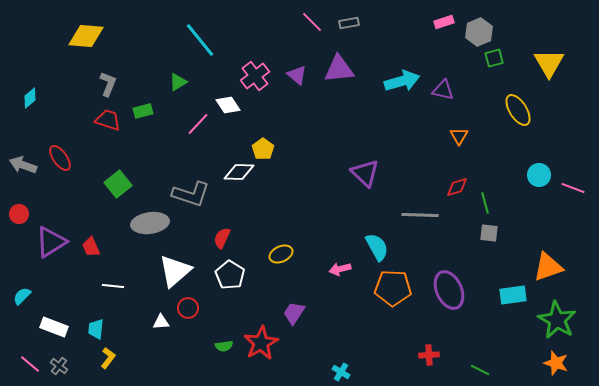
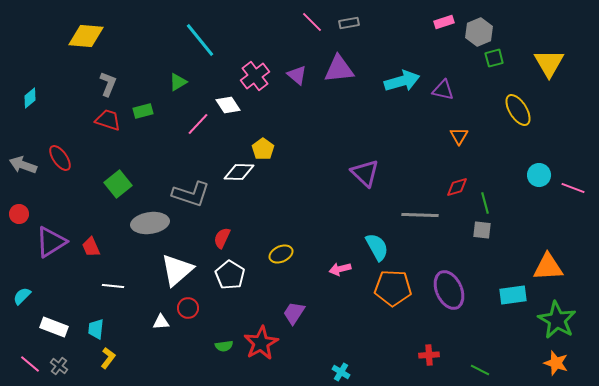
gray square at (489, 233): moved 7 px left, 3 px up
orange triangle at (548, 267): rotated 16 degrees clockwise
white triangle at (175, 271): moved 2 px right, 1 px up
